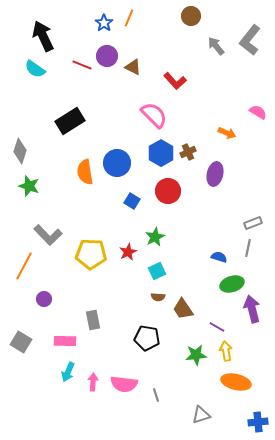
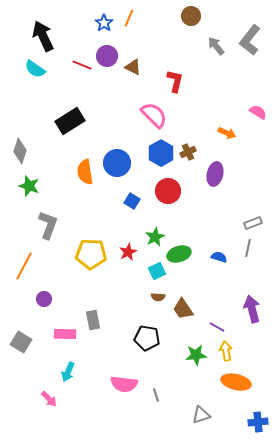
red L-shape at (175, 81): rotated 125 degrees counterclockwise
gray L-shape at (48, 235): moved 10 px up; rotated 116 degrees counterclockwise
green ellipse at (232, 284): moved 53 px left, 30 px up
pink rectangle at (65, 341): moved 7 px up
pink arrow at (93, 382): moved 44 px left, 17 px down; rotated 132 degrees clockwise
